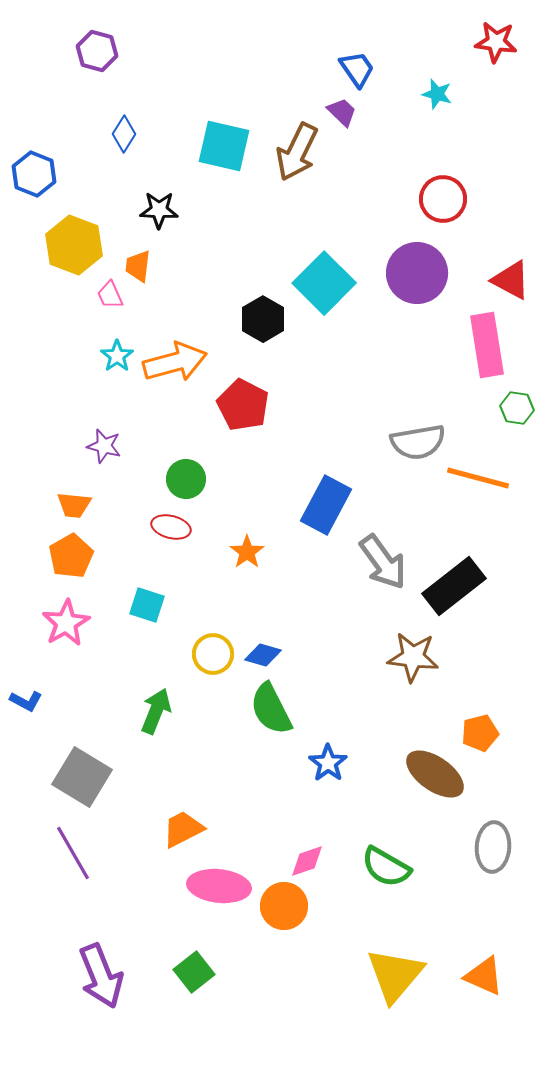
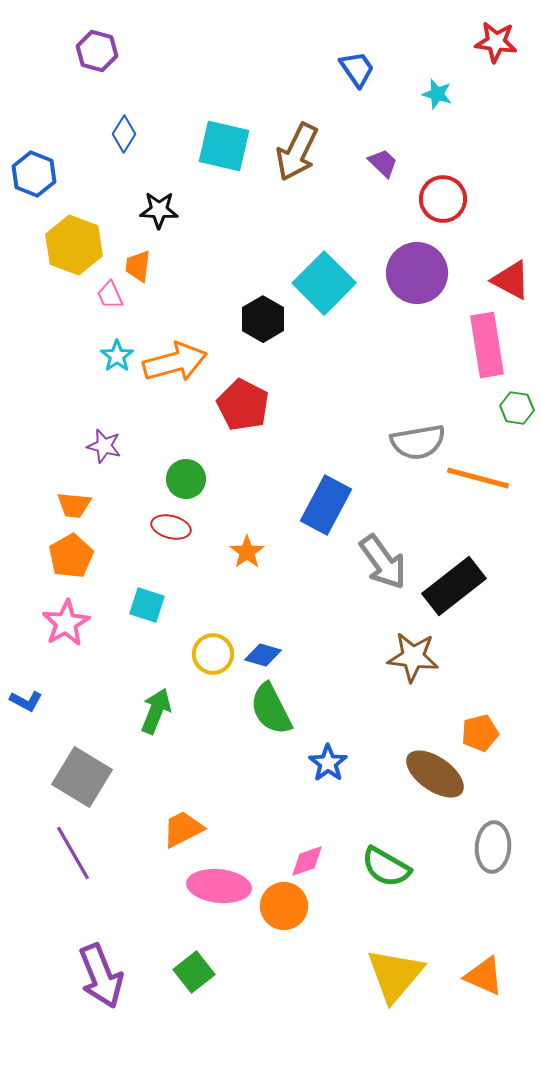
purple trapezoid at (342, 112): moved 41 px right, 51 px down
